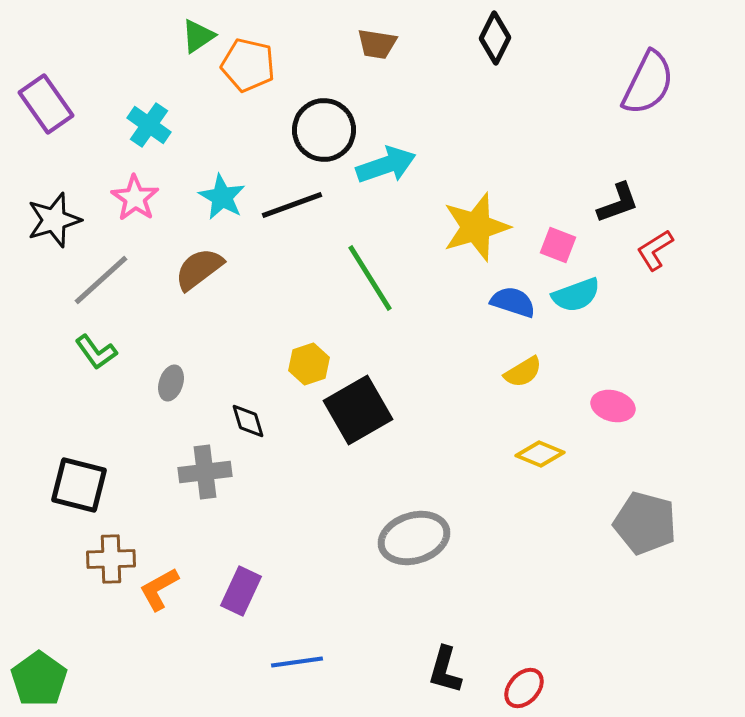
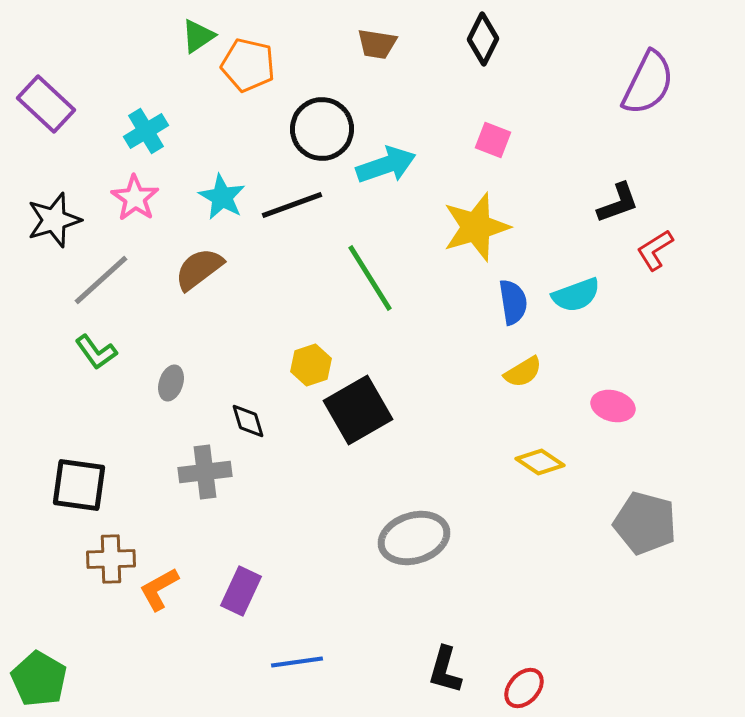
black diamond at (495, 38): moved 12 px left, 1 px down
purple rectangle at (46, 104): rotated 12 degrees counterclockwise
cyan cross at (149, 125): moved 3 px left, 6 px down; rotated 24 degrees clockwise
black circle at (324, 130): moved 2 px left, 1 px up
pink square at (558, 245): moved 65 px left, 105 px up
blue semicircle at (513, 302): rotated 63 degrees clockwise
yellow hexagon at (309, 364): moved 2 px right, 1 px down
yellow diamond at (540, 454): moved 8 px down; rotated 12 degrees clockwise
black square at (79, 485): rotated 6 degrees counterclockwise
green pentagon at (39, 679): rotated 6 degrees counterclockwise
